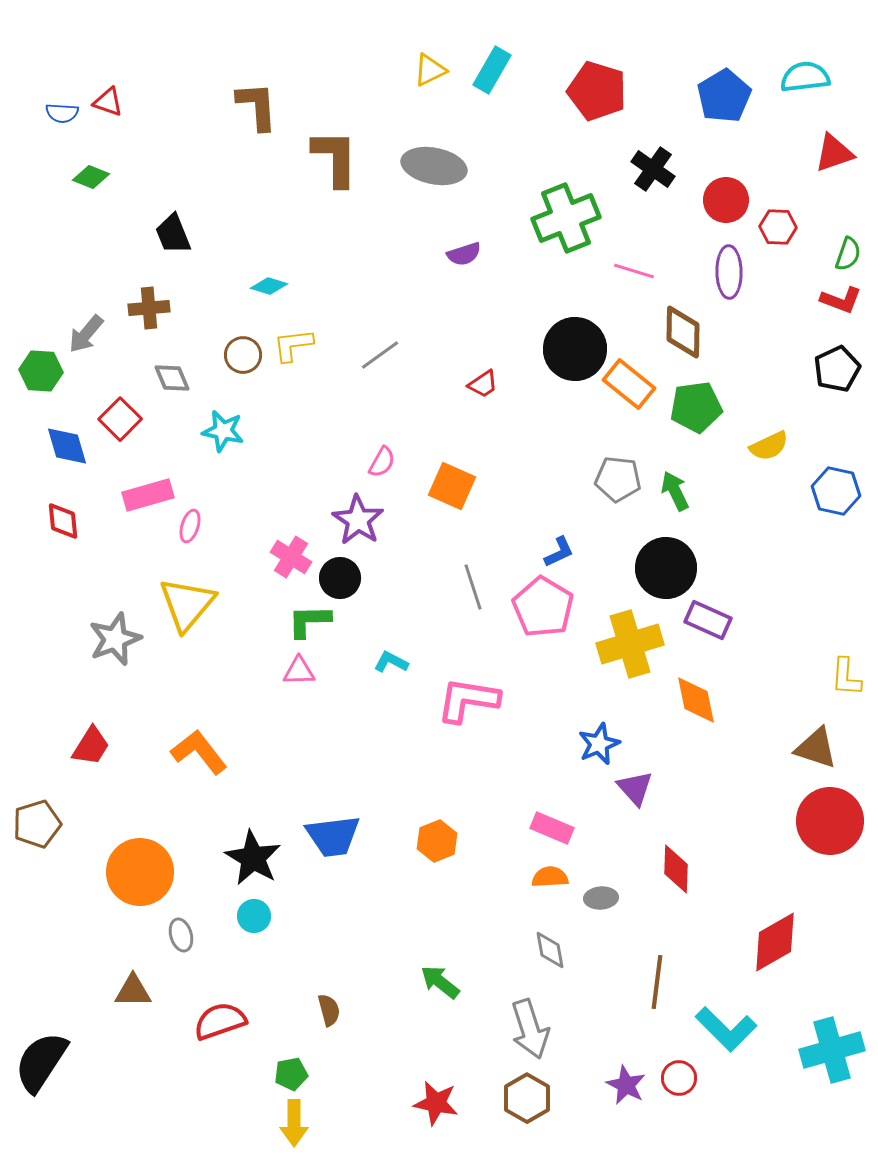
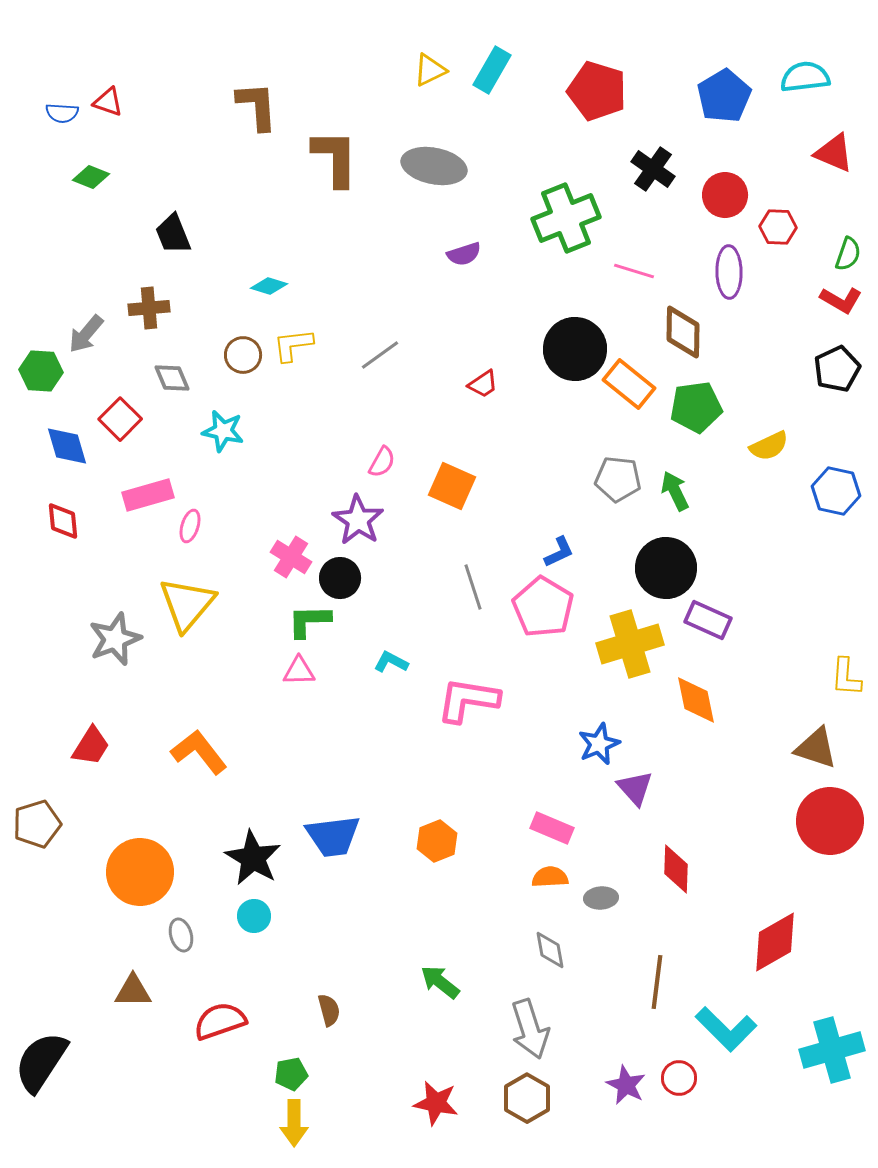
red triangle at (834, 153): rotated 42 degrees clockwise
red circle at (726, 200): moved 1 px left, 5 px up
red L-shape at (841, 300): rotated 9 degrees clockwise
